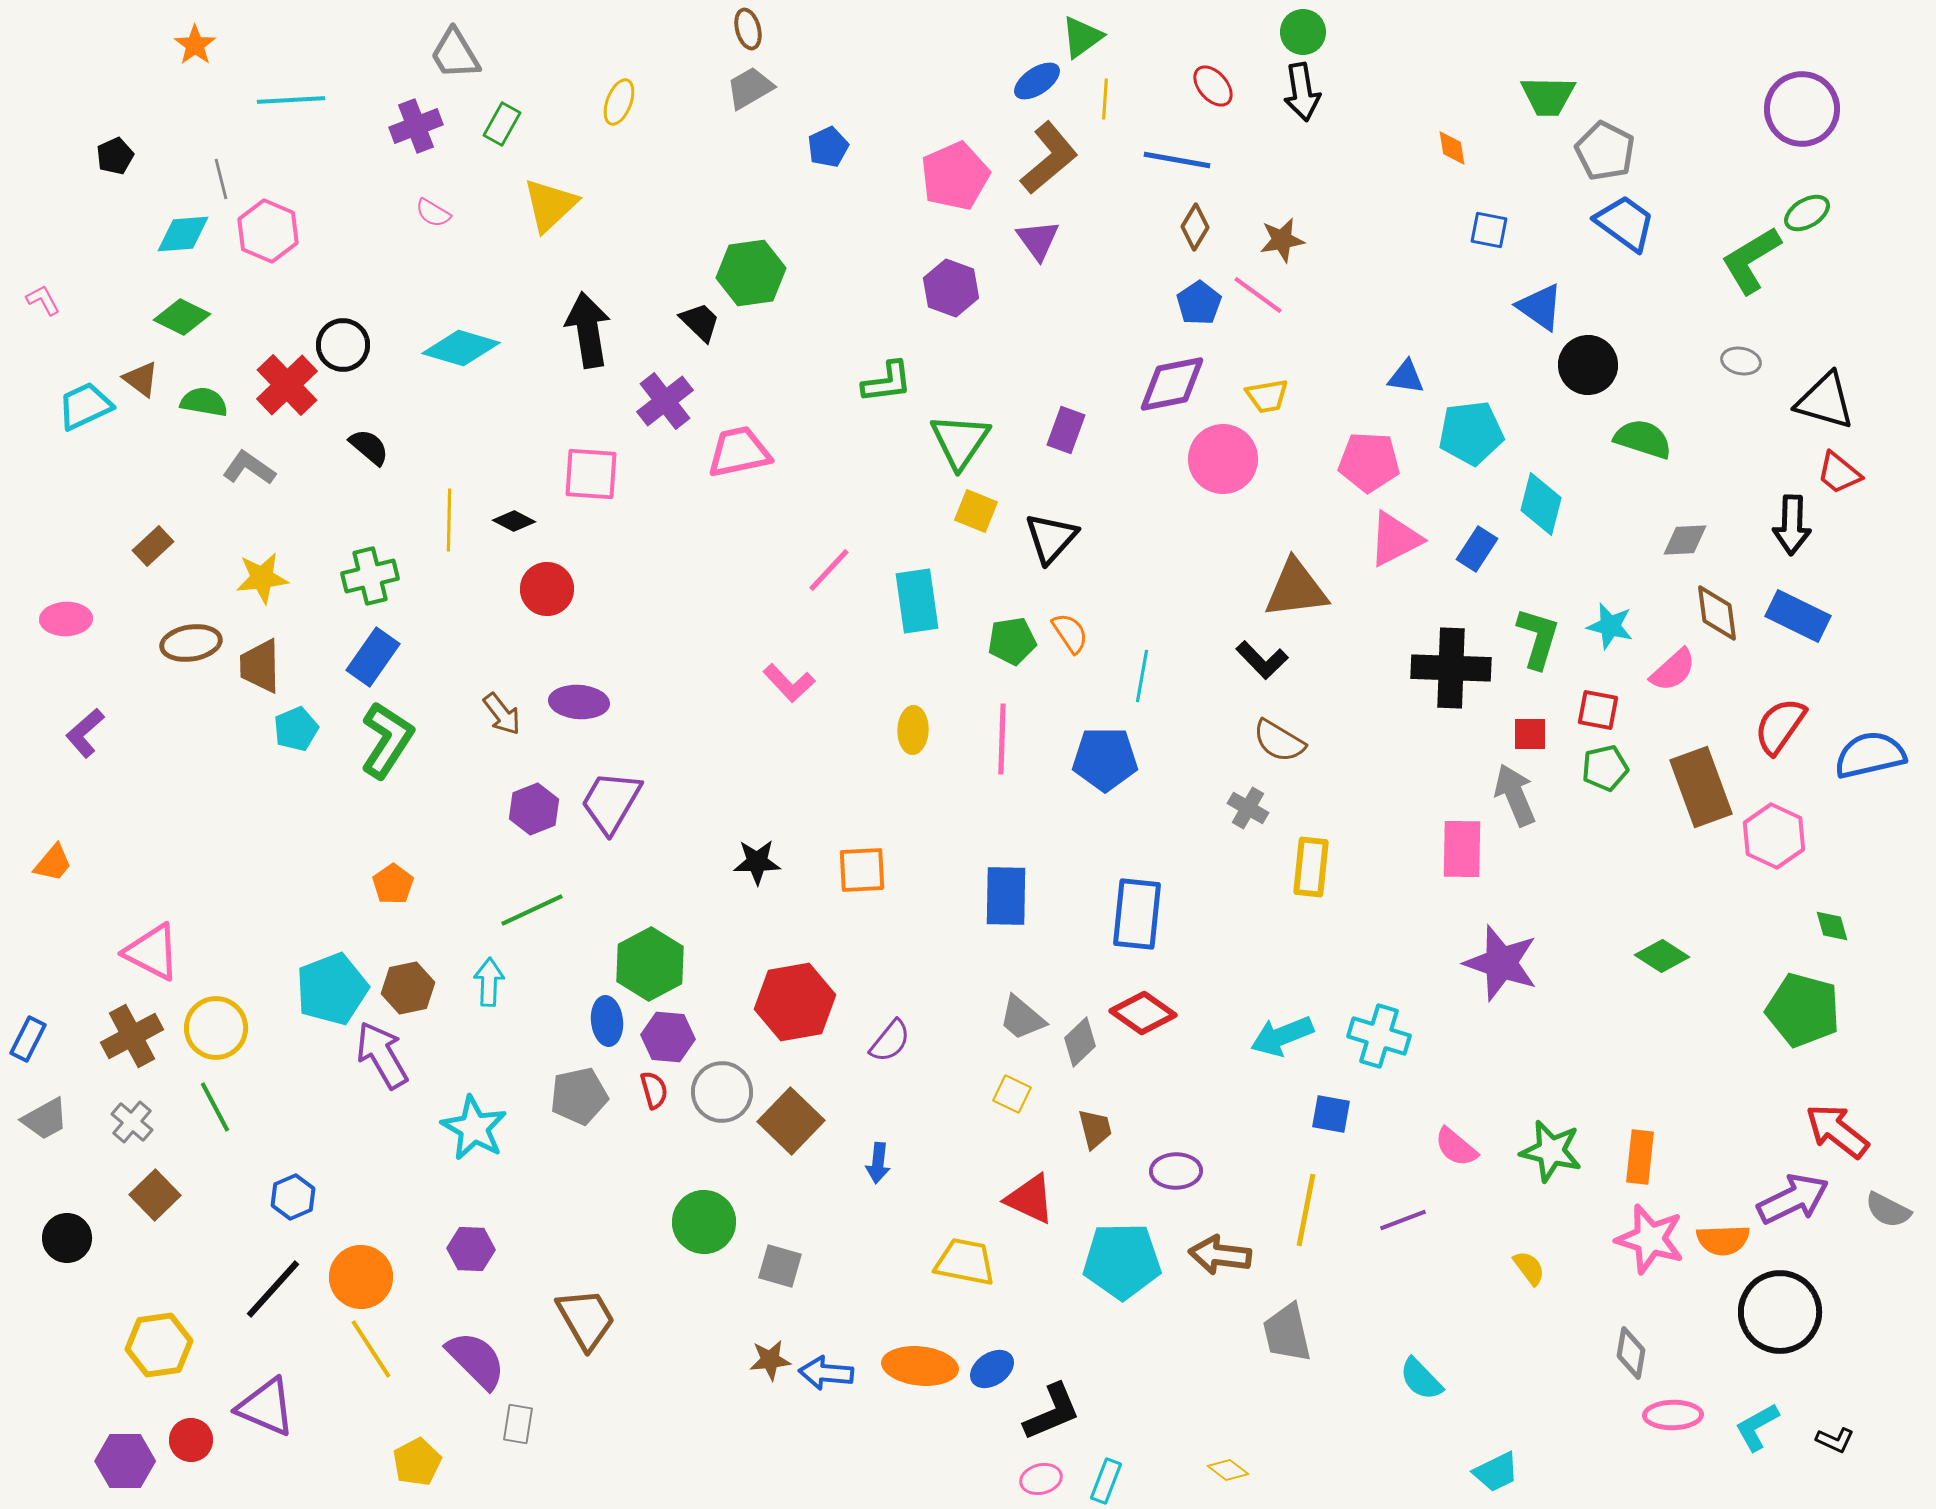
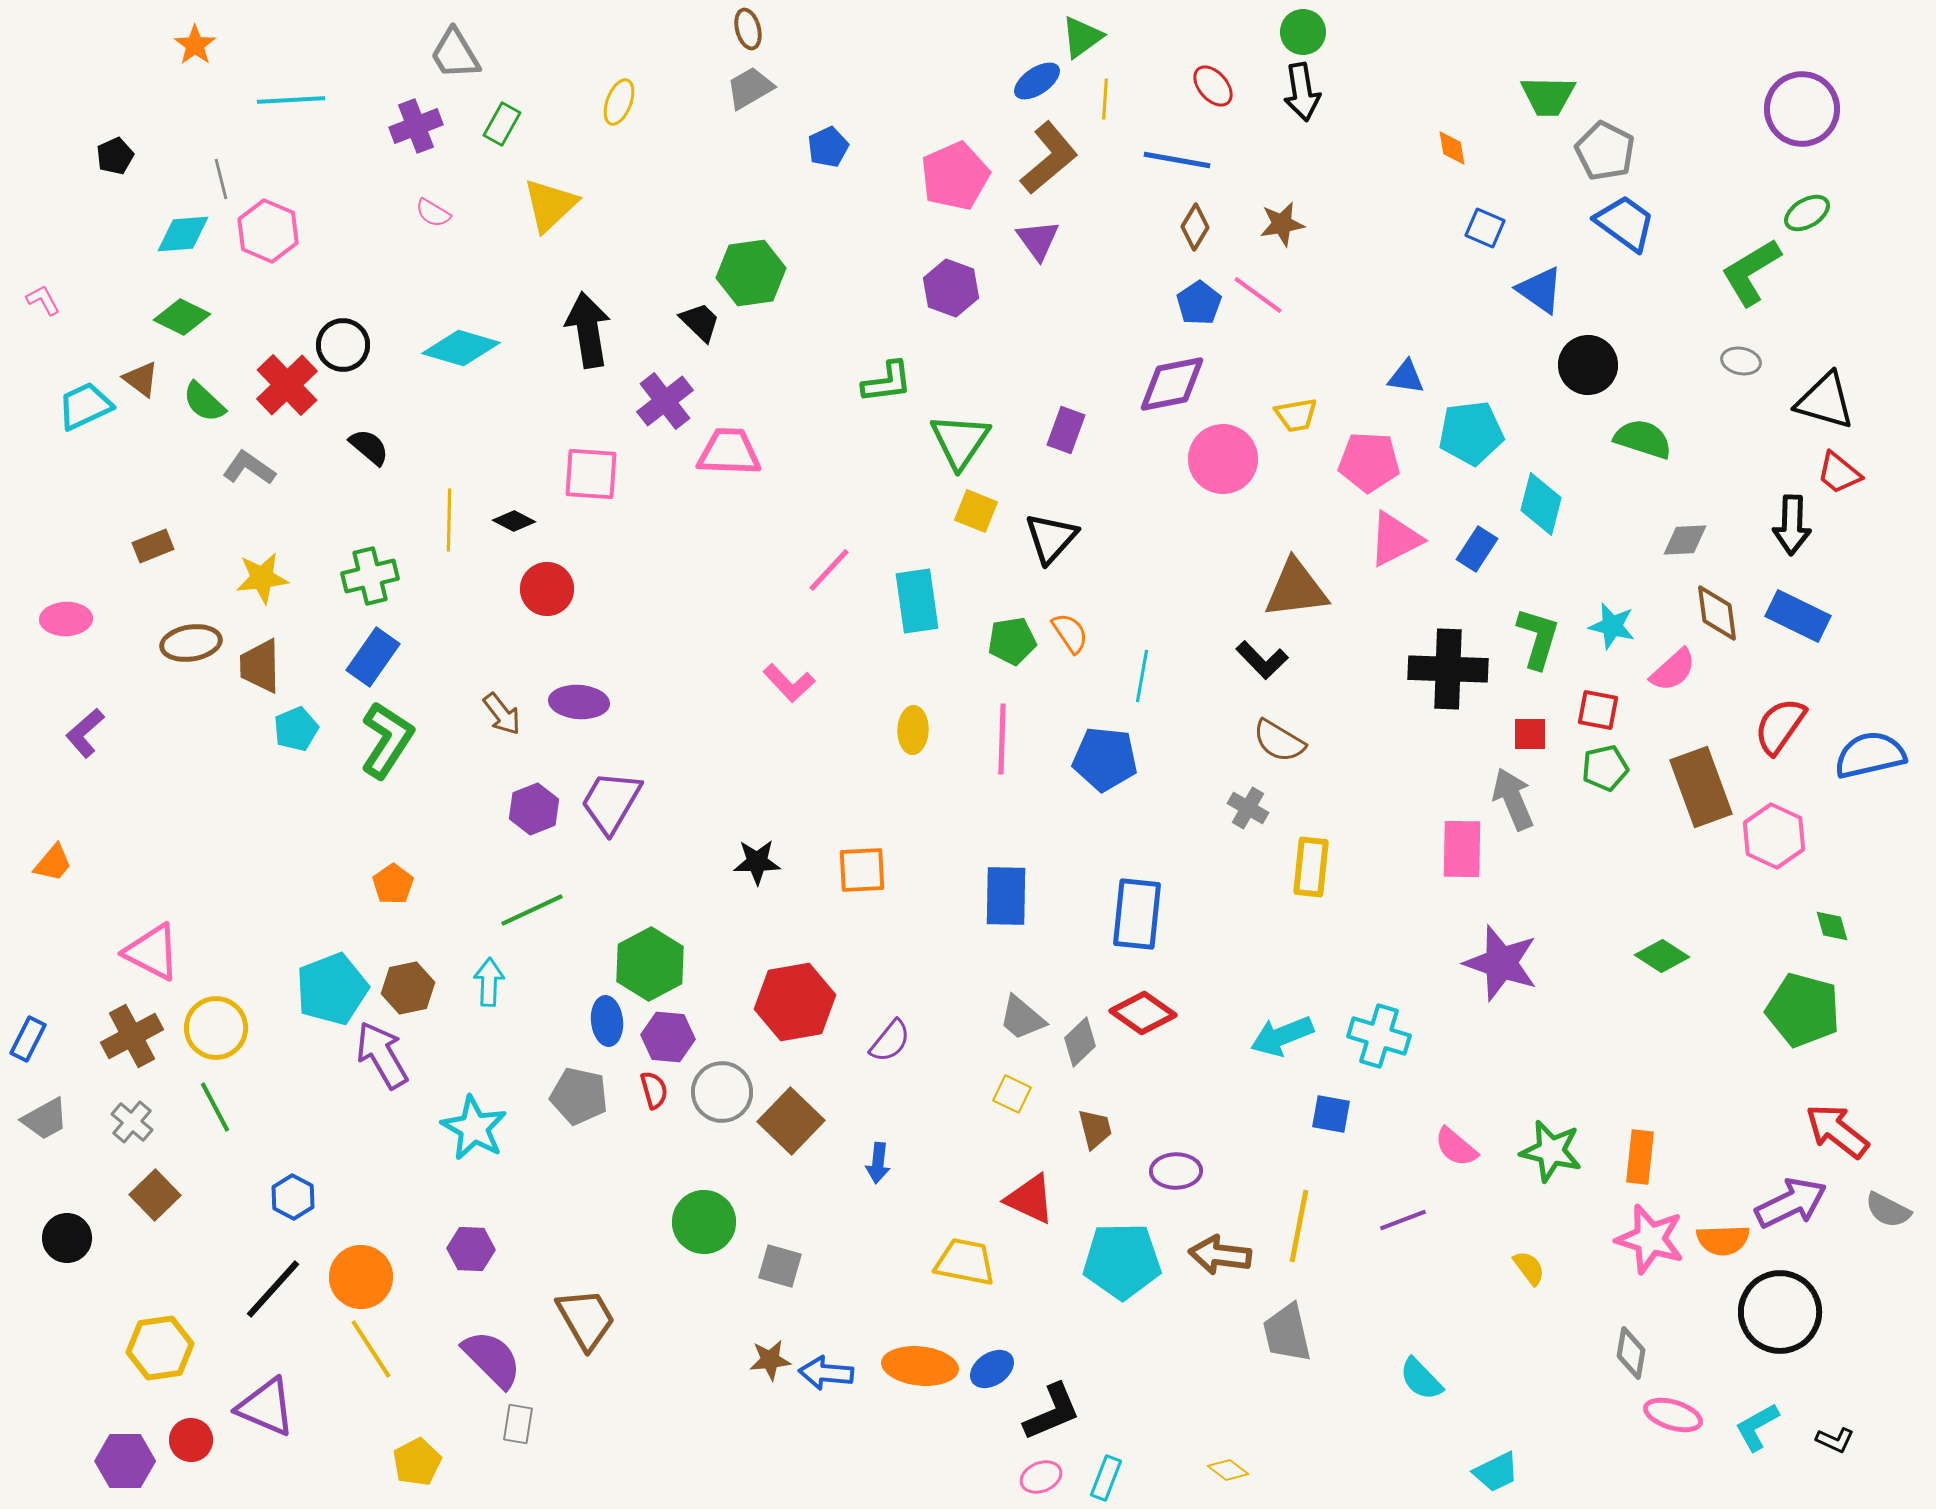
blue square at (1489, 230): moved 4 px left, 2 px up; rotated 12 degrees clockwise
brown star at (1282, 240): moved 16 px up
green L-shape at (1751, 260): moved 12 px down
blue triangle at (1540, 307): moved 17 px up
yellow trapezoid at (1267, 396): moved 29 px right, 19 px down
green semicircle at (204, 402): rotated 147 degrees counterclockwise
pink trapezoid at (739, 452): moved 10 px left; rotated 14 degrees clockwise
brown rectangle at (153, 546): rotated 21 degrees clockwise
cyan star at (1610, 626): moved 2 px right
black cross at (1451, 668): moved 3 px left, 1 px down
blue pentagon at (1105, 759): rotated 6 degrees clockwise
gray arrow at (1515, 795): moved 2 px left, 4 px down
gray pentagon at (579, 1096): rotated 24 degrees clockwise
blue hexagon at (293, 1197): rotated 9 degrees counterclockwise
purple arrow at (1793, 1199): moved 2 px left, 4 px down
yellow line at (1306, 1210): moved 7 px left, 16 px down
yellow hexagon at (159, 1345): moved 1 px right, 3 px down
purple semicircle at (476, 1360): moved 16 px right, 1 px up
pink ellipse at (1673, 1415): rotated 18 degrees clockwise
pink ellipse at (1041, 1479): moved 2 px up; rotated 9 degrees counterclockwise
cyan rectangle at (1106, 1481): moved 3 px up
